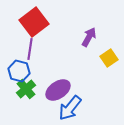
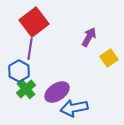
blue hexagon: rotated 15 degrees clockwise
purple ellipse: moved 1 px left, 2 px down
blue arrow: moved 4 px right; rotated 40 degrees clockwise
